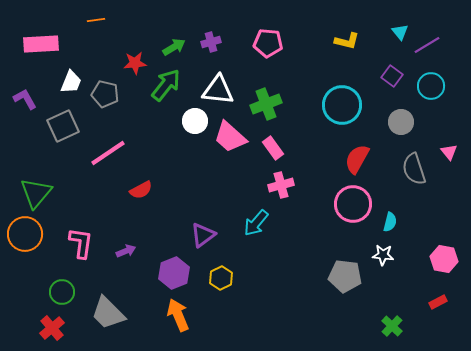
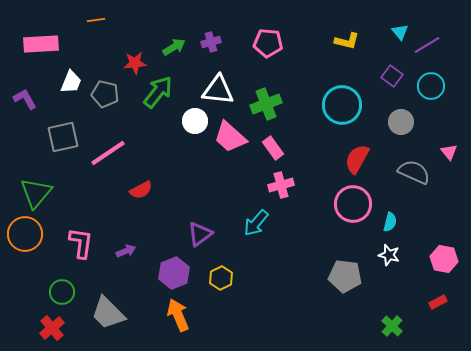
green arrow at (166, 85): moved 8 px left, 7 px down
gray square at (63, 126): moved 11 px down; rotated 12 degrees clockwise
gray semicircle at (414, 169): moved 3 px down; rotated 132 degrees clockwise
purple triangle at (203, 235): moved 3 px left, 1 px up
white star at (383, 255): moved 6 px right; rotated 10 degrees clockwise
